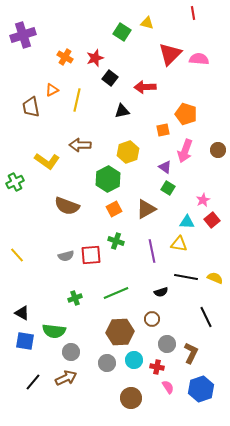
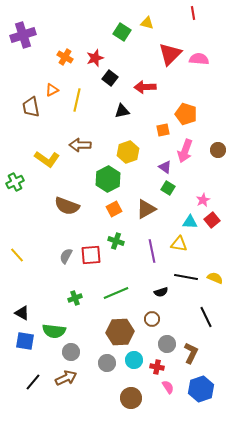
yellow L-shape at (47, 161): moved 2 px up
cyan triangle at (187, 222): moved 3 px right
gray semicircle at (66, 256): rotated 133 degrees clockwise
